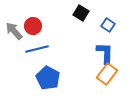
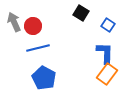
gray arrow: moved 9 px up; rotated 18 degrees clockwise
blue line: moved 1 px right, 1 px up
blue pentagon: moved 4 px left
